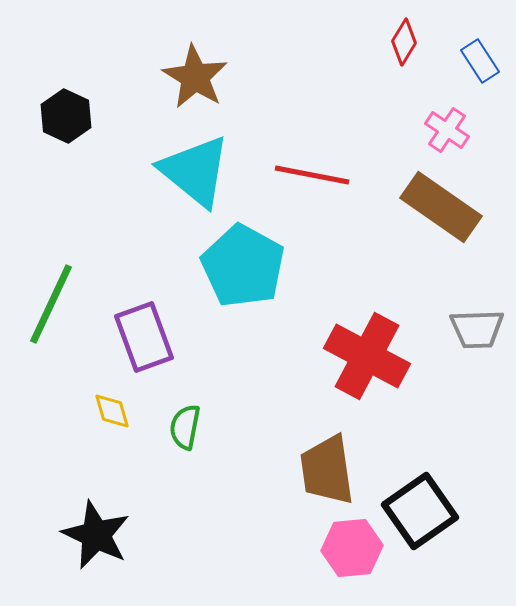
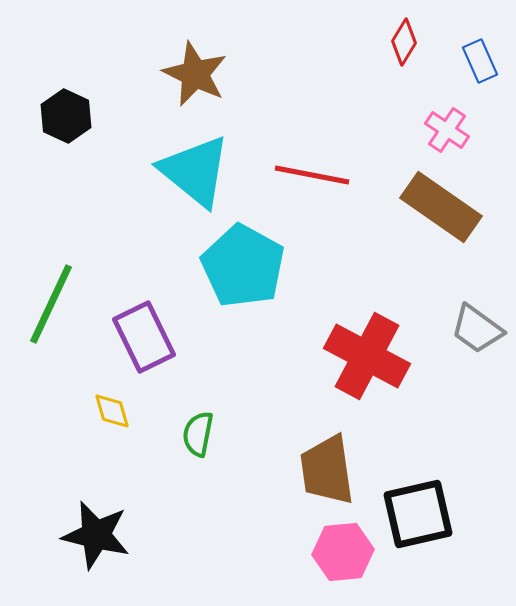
blue rectangle: rotated 9 degrees clockwise
brown star: moved 3 px up; rotated 6 degrees counterclockwise
gray trapezoid: rotated 38 degrees clockwise
purple rectangle: rotated 6 degrees counterclockwise
green semicircle: moved 13 px right, 7 px down
black square: moved 2 px left, 3 px down; rotated 22 degrees clockwise
black star: rotated 12 degrees counterclockwise
pink hexagon: moved 9 px left, 4 px down
